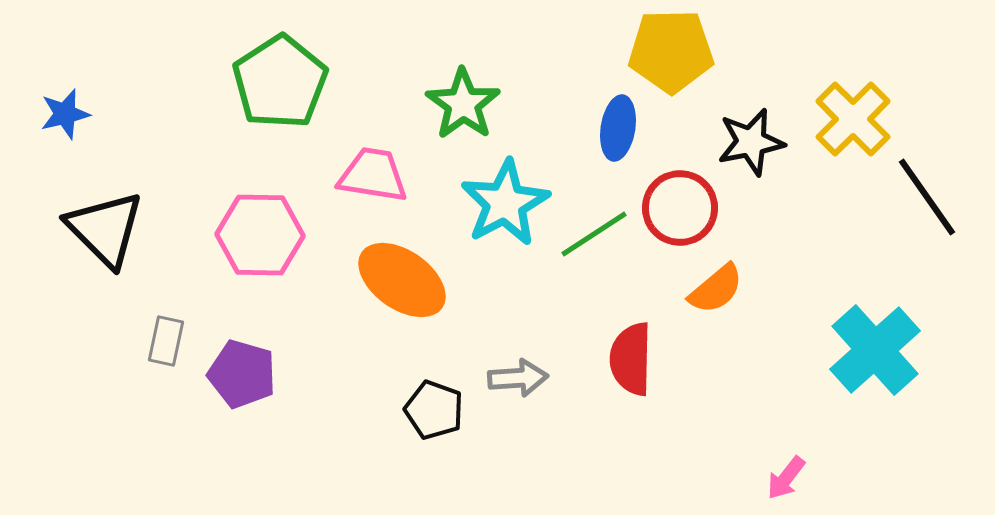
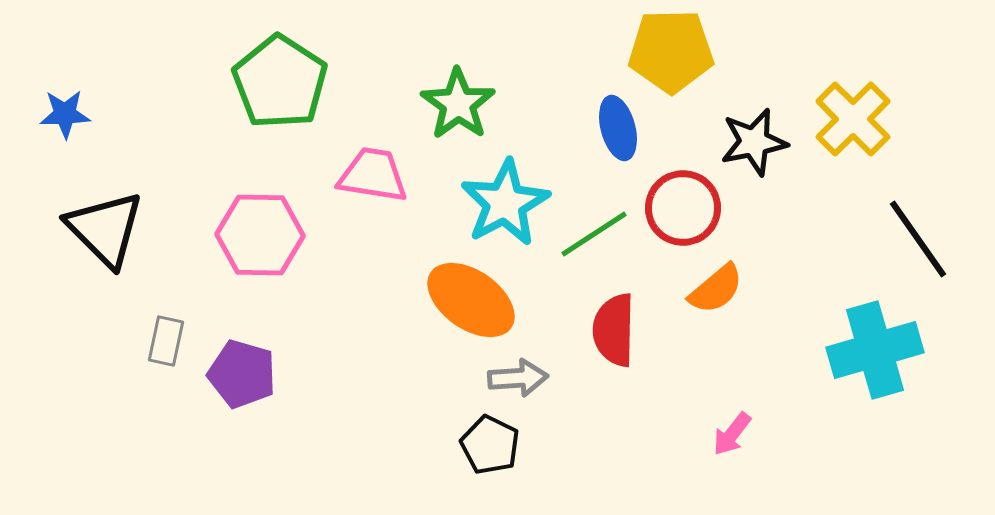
green pentagon: rotated 6 degrees counterclockwise
green star: moved 5 px left
blue star: rotated 12 degrees clockwise
blue ellipse: rotated 24 degrees counterclockwise
black star: moved 3 px right
black line: moved 9 px left, 42 px down
red circle: moved 3 px right
orange ellipse: moved 69 px right, 20 px down
cyan cross: rotated 26 degrees clockwise
red semicircle: moved 17 px left, 29 px up
black pentagon: moved 56 px right, 35 px down; rotated 6 degrees clockwise
pink arrow: moved 54 px left, 44 px up
